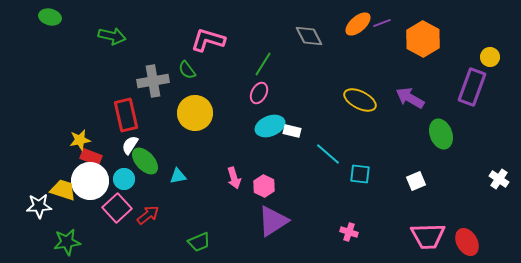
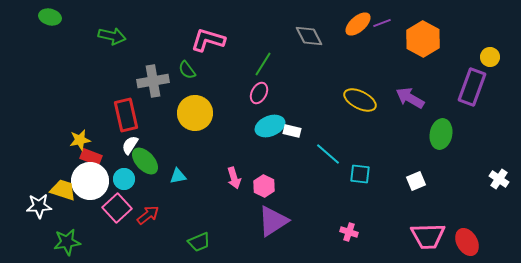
green ellipse at (441, 134): rotated 32 degrees clockwise
